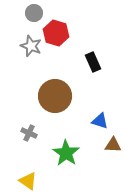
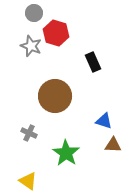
blue triangle: moved 4 px right
